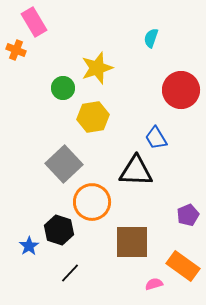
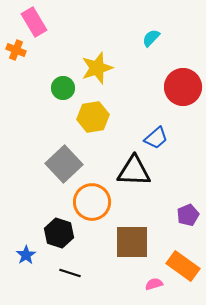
cyan semicircle: rotated 24 degrees clockwise
red circle: moved 2 px right, 3 px up
blue trapezoid: rotated 100 degrees counterclockwise
black triangle: moved 2 px left
black hexagon: moved 3 px down
blue star: moved 3 px left, 9 px down
black line: rotated 65 degrees clockwise
